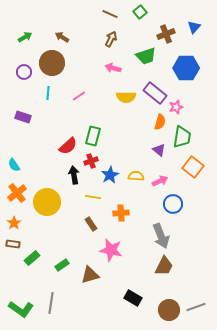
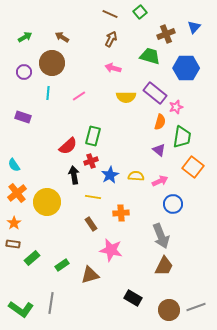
green trapezoid at (146, 56): moved 4 px right; rotated 145 degrees counterclockwise
